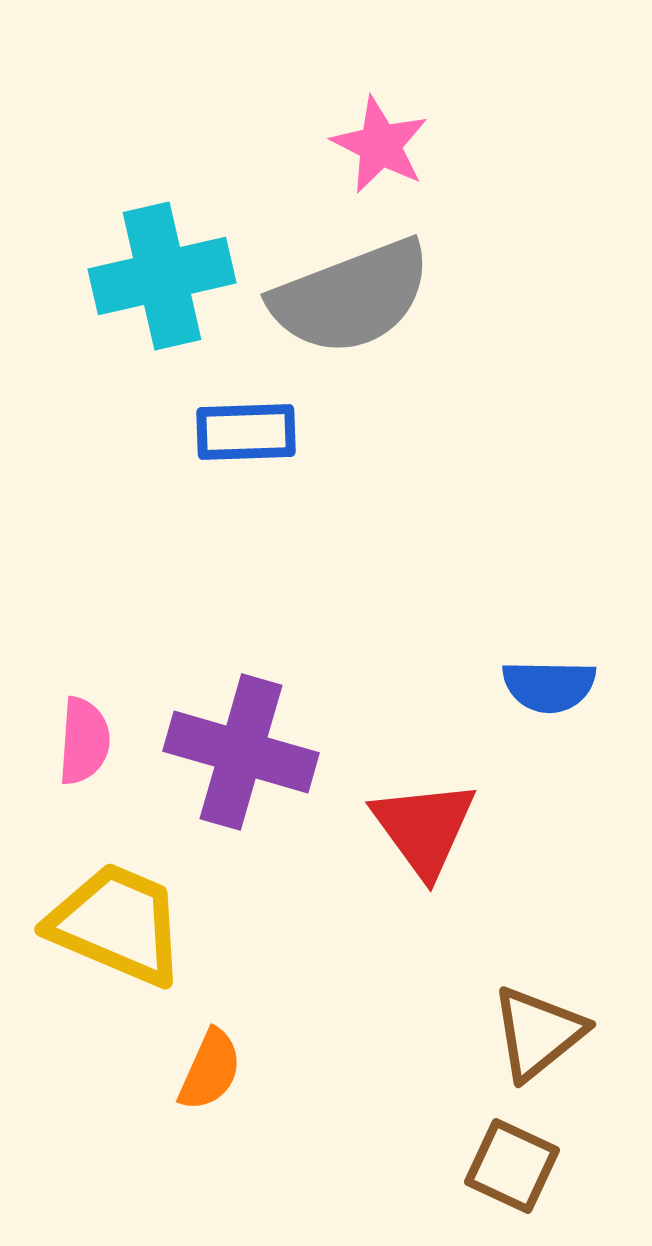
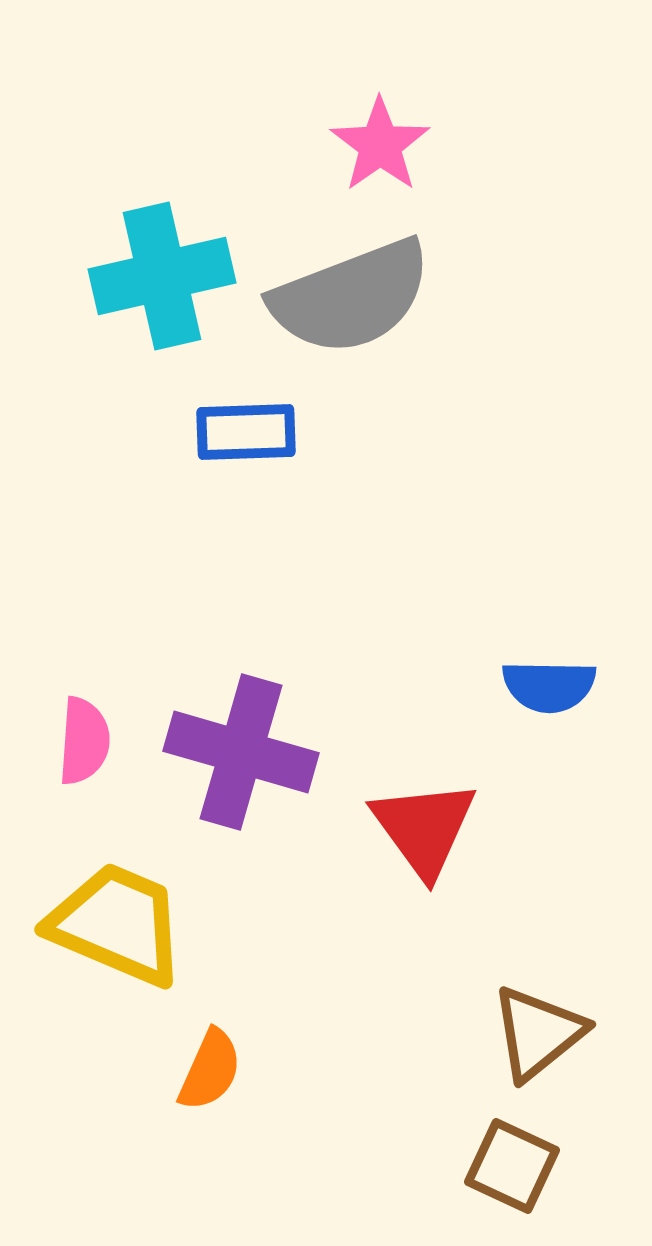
pink star: rotated 10 degrees clockwise
